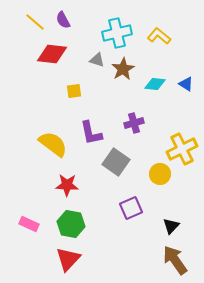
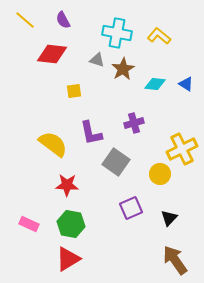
yellow line: moved 10 px left, 2 px up
cyan cross: rotated 24 degrees clockwise
black triangle: moved 2 px left, 8 px up
red triangle: rotated 16 degrees clockwise
